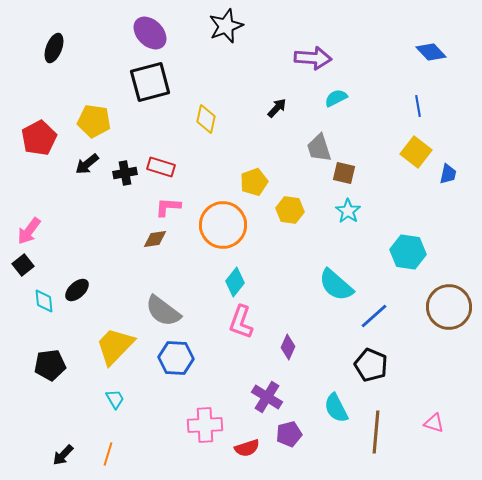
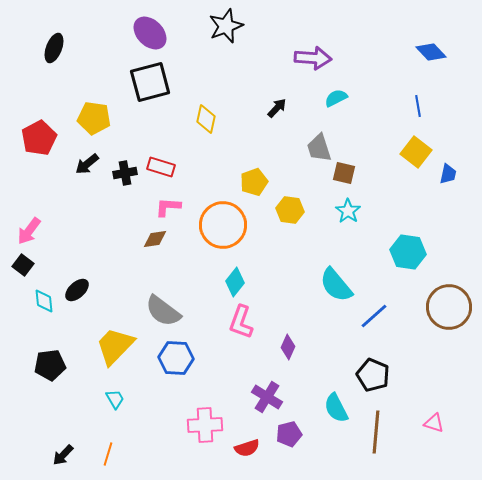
yellow pentagon at (94, 121): moved 3 px up
black square at (23, 265): rotated 15 degrees counterclockwise
cyan semicircle at (336, 285): rotated 9 degrees clockwise
black pentagon at (371, 365): moved 2 px right, 10 px down
